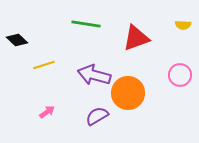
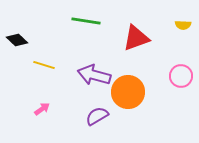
green line: moved 3 px up
yellow line: rotated 35 degrees clockwise
pink circle: moved 1 px right, 1 px down
orange circle: moved 1 px up
pink arrow: moved 5 px left, 3 px up
